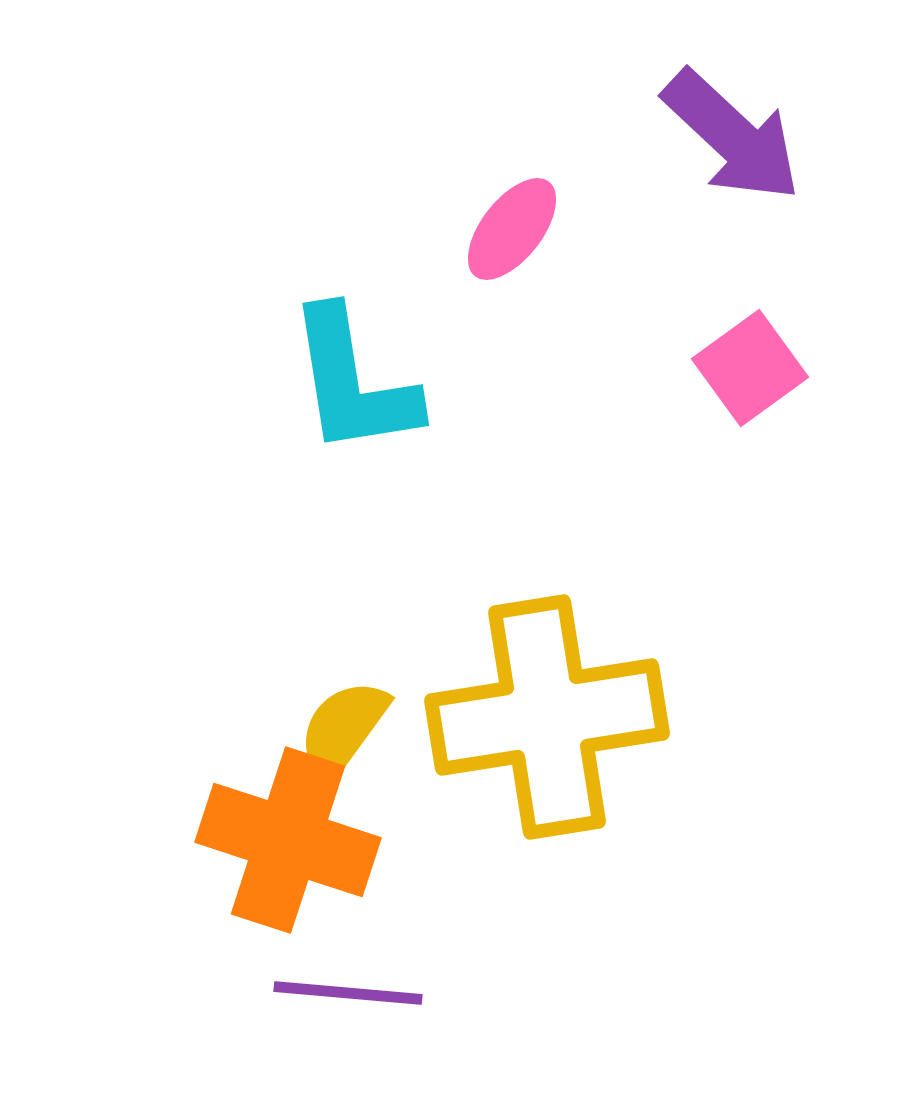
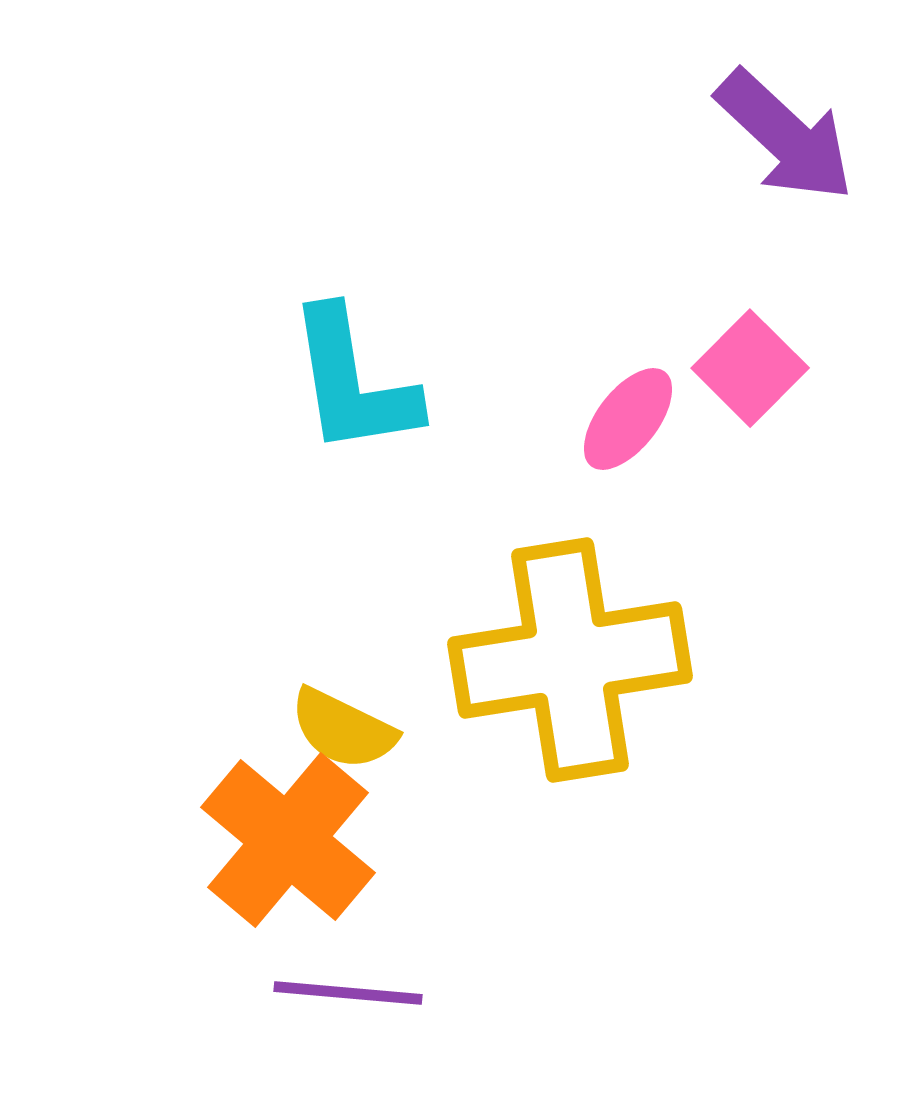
purple arrow: moved 53 px right
pink ellipse: moved 116 px right, 190 px down
pink square: rotated 9 degrees counterclockwise
yellow cross: moved 23 px right, 57 px up
yellow semicircle: rotated 100 degrees counterclockwise
orange cross: rotated 22 degrees clockwise
